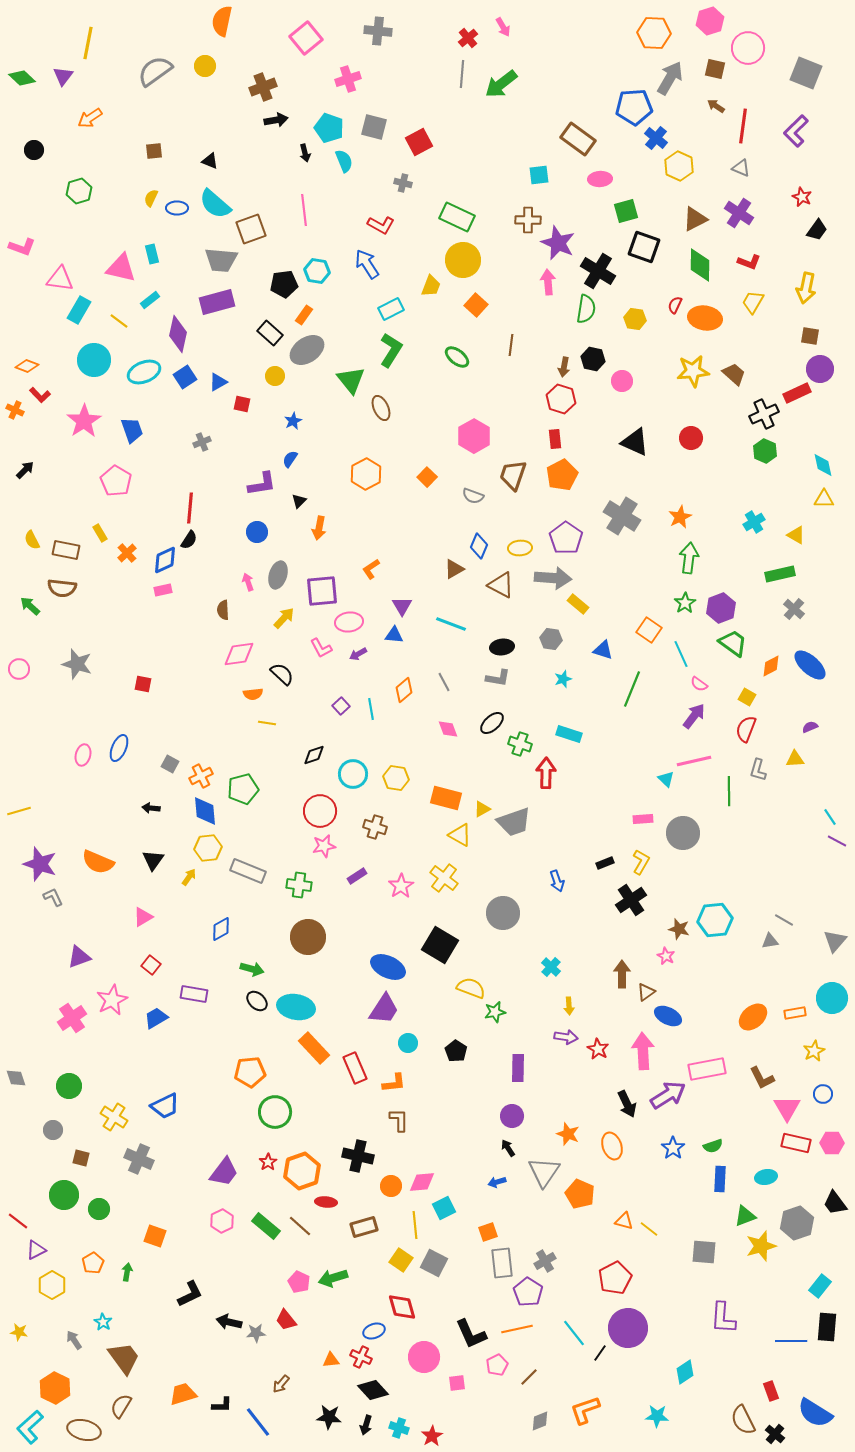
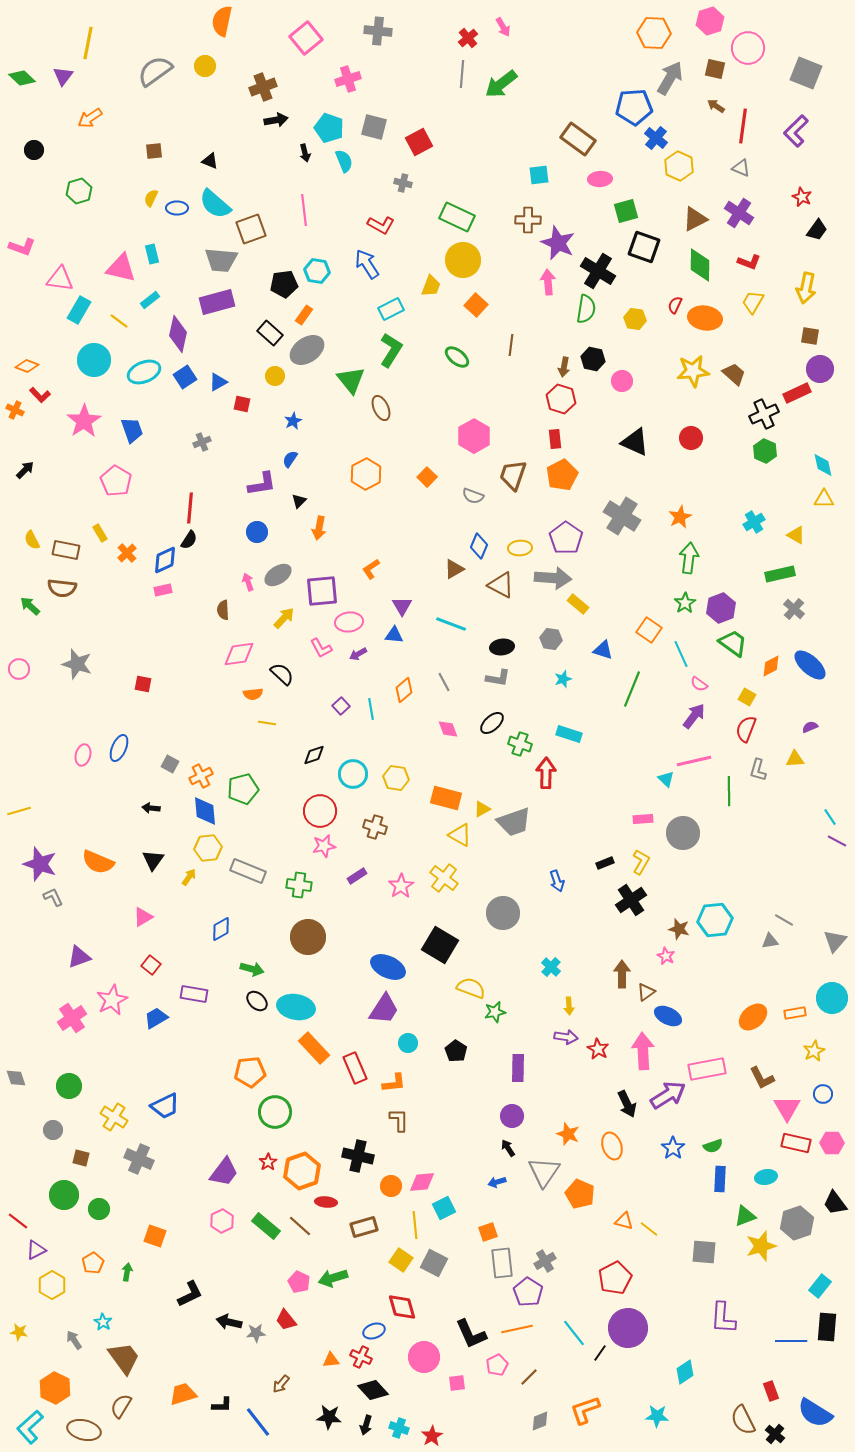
gray ellipse at (278, 575): rotated 40 degrees clockwise
